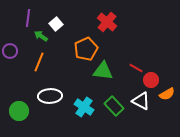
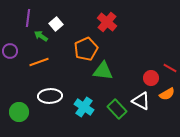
orange line: rotated 48 degrees clockwise
red line: moved 34 px right
red circle: moved 2 px up
green rectangle: moved 3 px right, 3 px down
green circle: moved 1 px down
